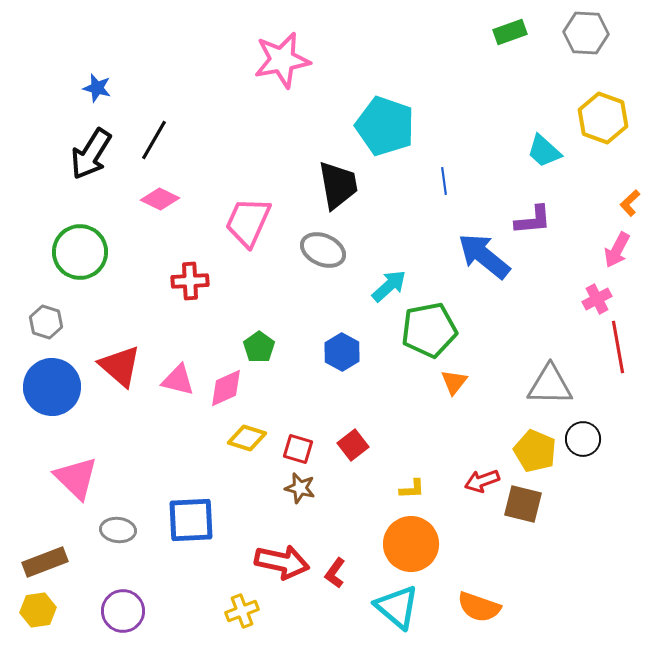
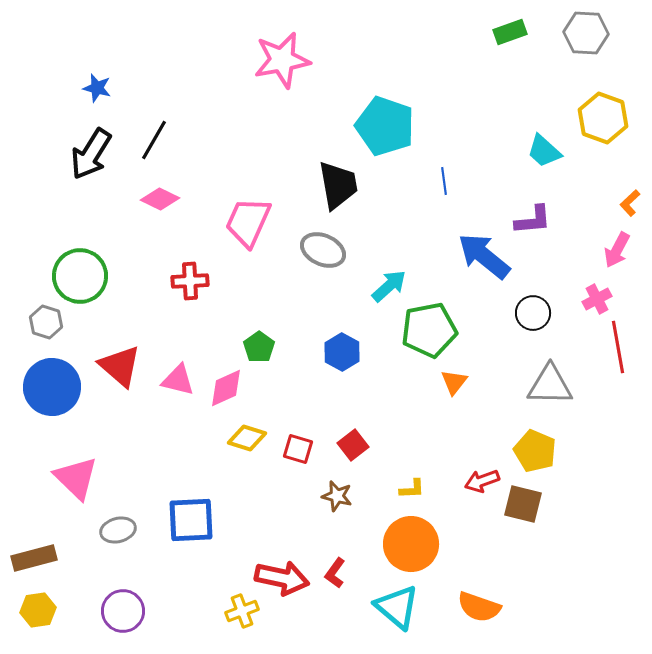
green circle at (80, 252): moved 24 px down
black circle at (583, 439): moved 50 px left, 126 px up
brown star at (300, 488): moved 37 px right, 8 px down
gray ellipse at (118, 530): rotated 20 degrees counterclockwise
brown rectangle at (45, 562): moved 11 px left, 4 px up; rotated 6 degrees clockwise
red arrow at (282, 562): moved 16 px down
